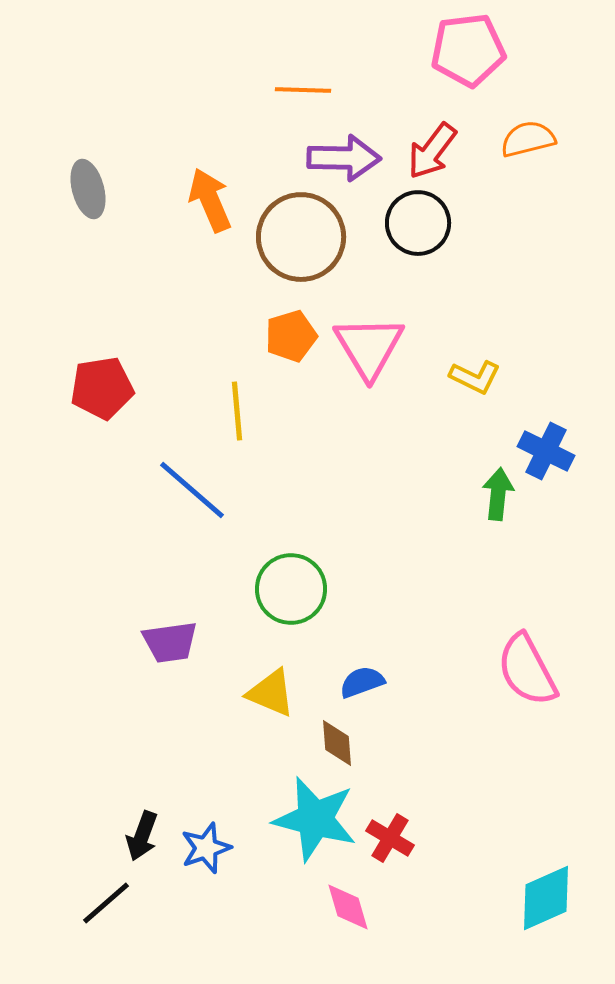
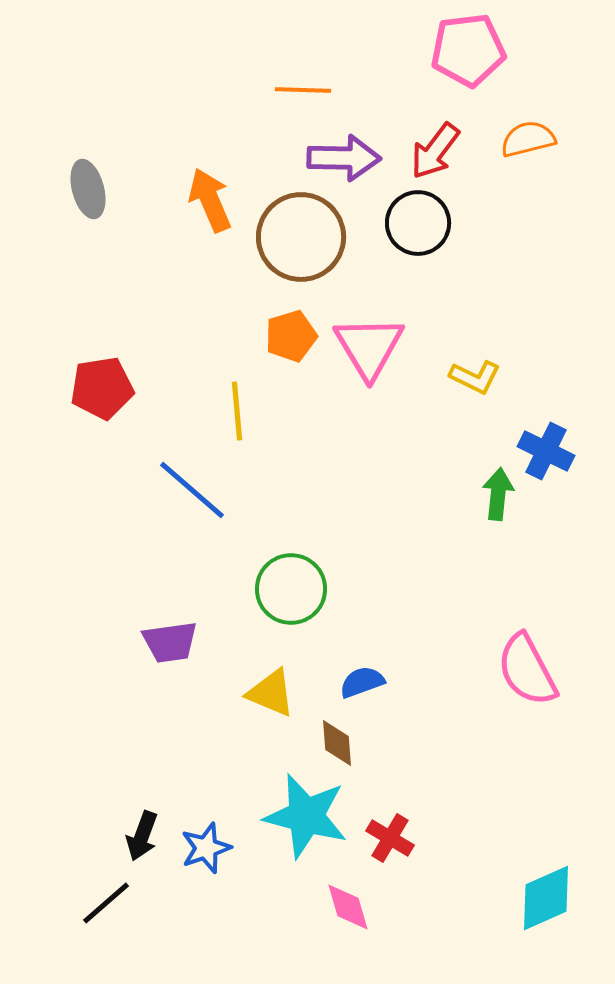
red arrow: moved 3 px right
cyan star: moved 9 px left, 3 px up
